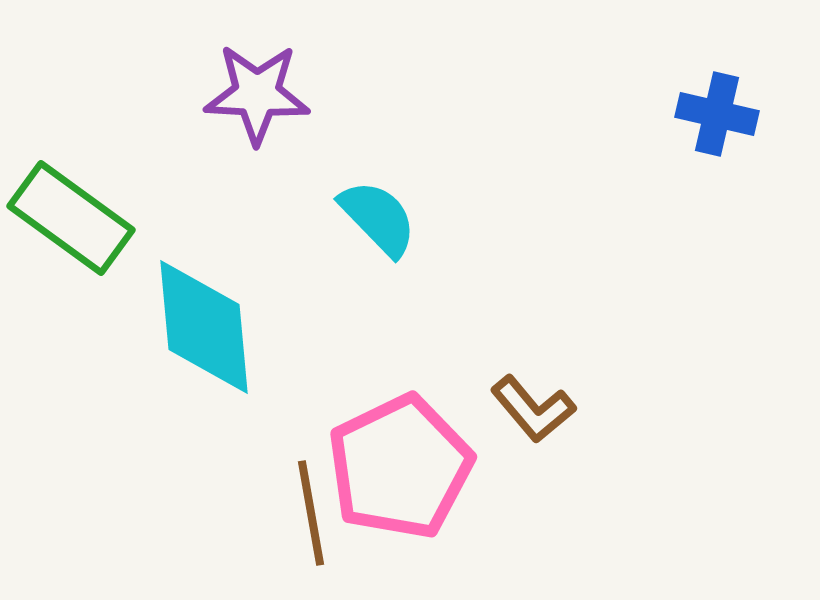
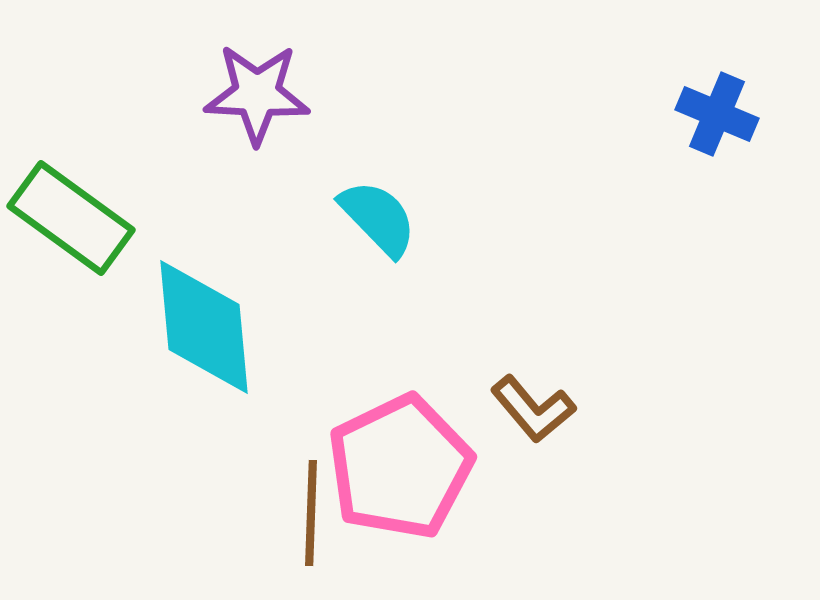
blue cross: rotated 10 degrees clockwise
brown line: rotated 12 degrees clockwise
